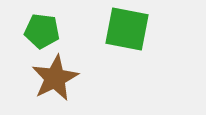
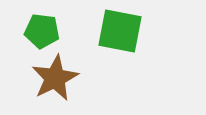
green square: moved 7 px left, 2 px down
